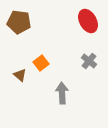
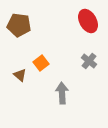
brown pentagon: moved 3 px down
